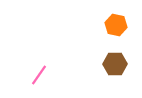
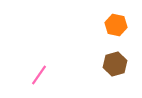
brown hexagon: rotated 15 degrees counterclockwise
